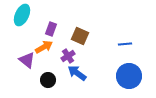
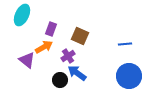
black circle: moved 12 px right
